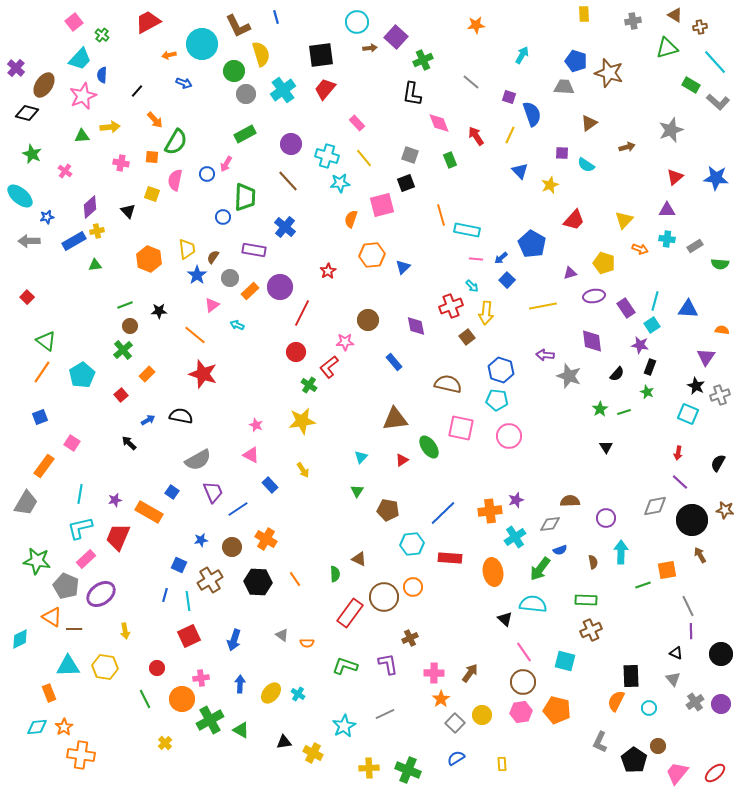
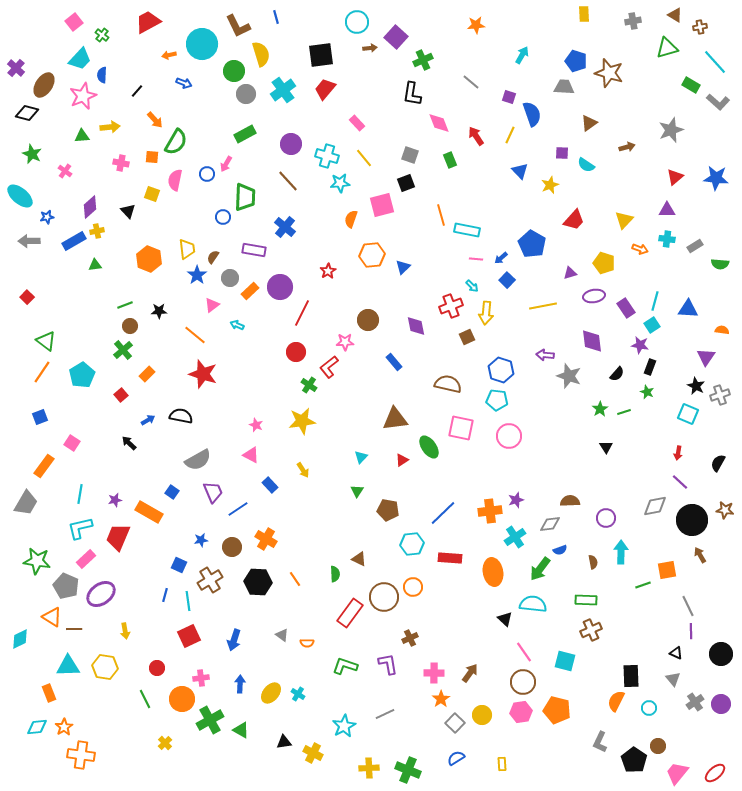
brown square at (467, 337): rotated 14 degrees clockwise
